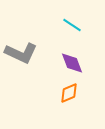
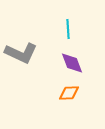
cyan line: moved 4 px left, 4 px down; rotated 54 degrees clockwise
orange diamond: rotated 20 degrees clockwise
